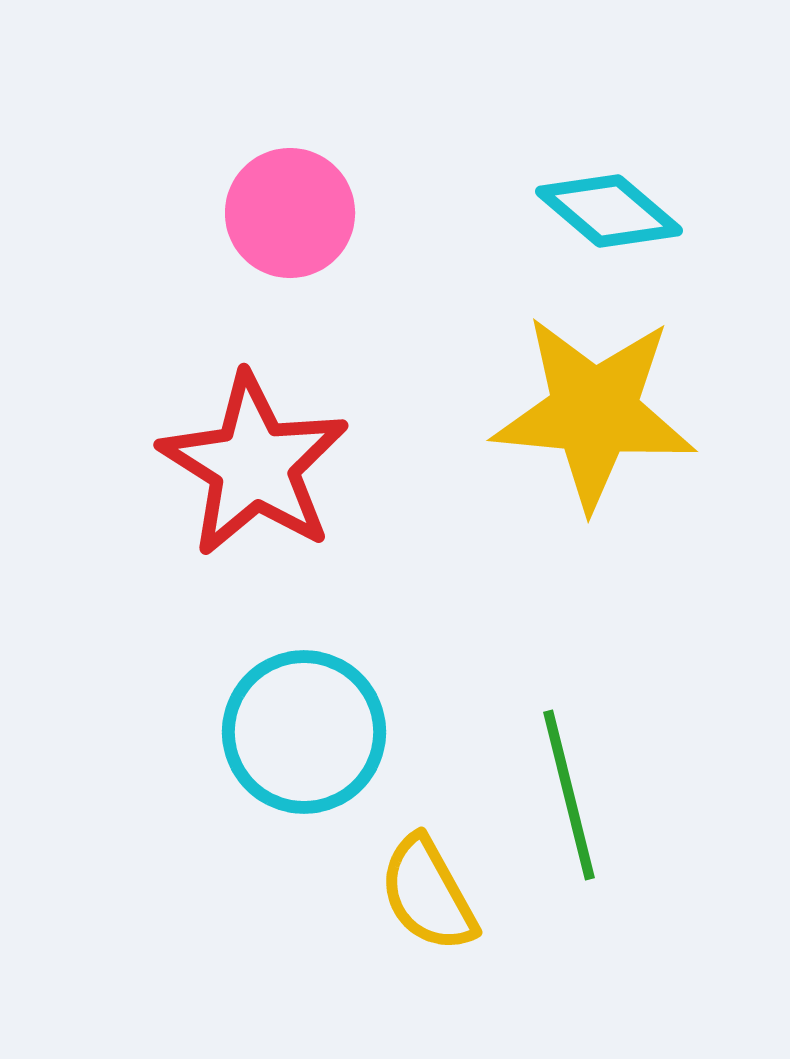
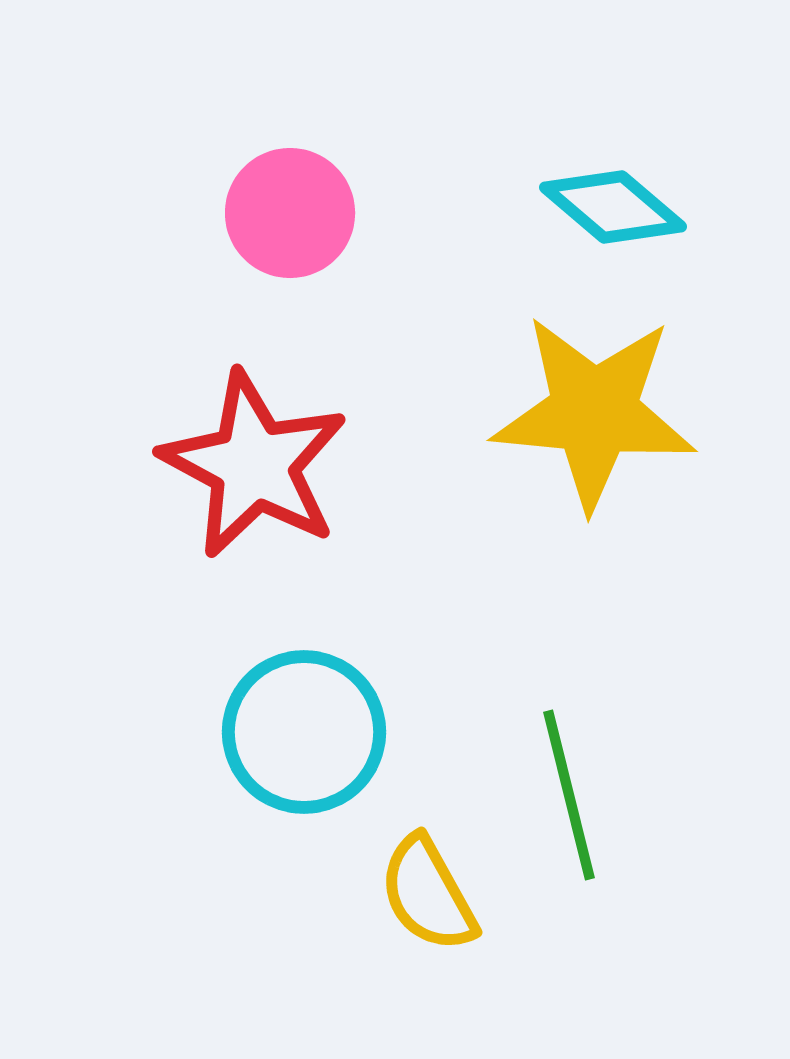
cyan diamond: moved 4 px right, 4 px up
red star: rotated 4 degrees counterclockwise
